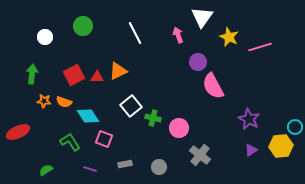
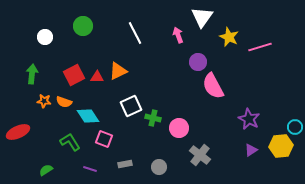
white square: rotated 15 degrees clockwise
